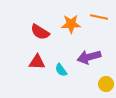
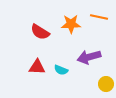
red triangle: moved 5 px down
cyan semicircle: rotated 32 degrees counterclockwise
